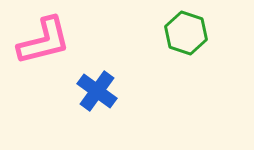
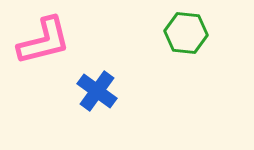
green hexagon: rotated 12 degrees counterclockwise
